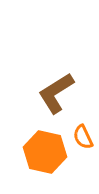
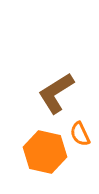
orange semicircle: moved 3 px left, 3 px up
